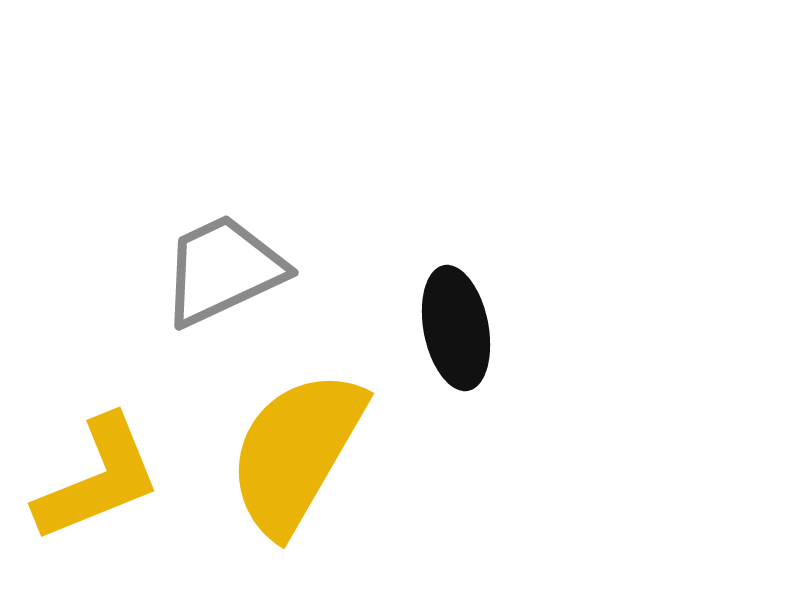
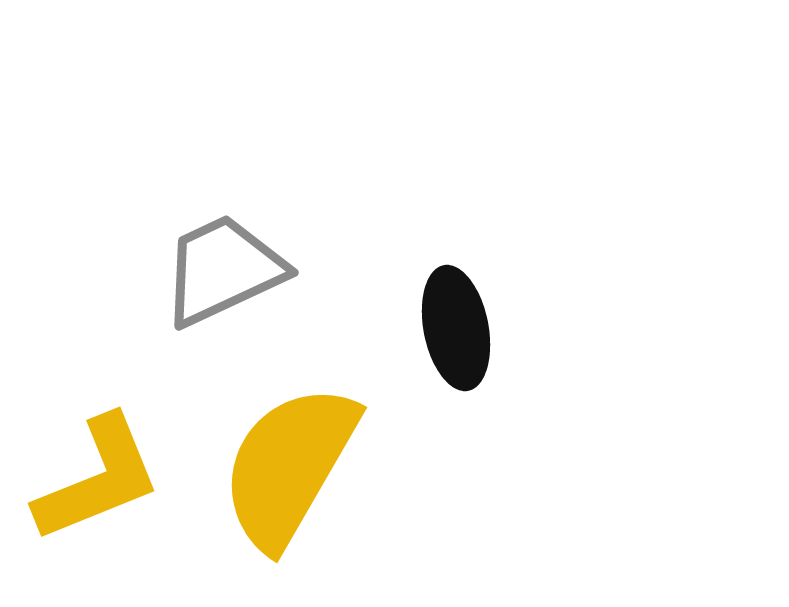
yellow semicircle: moved 7 px left, 14 px down
